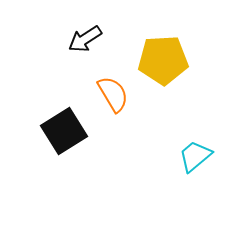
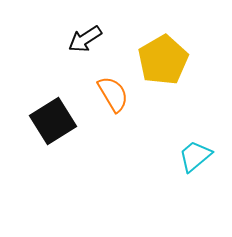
yellow pentagon: rotated 27 degrees counterclockwise
black square: moved 11 px left, 10 px up
